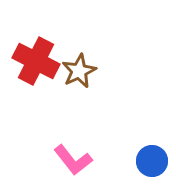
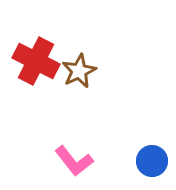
pink L-shape: moved 1 px right, 1 px down
